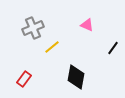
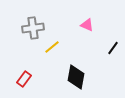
gray cross: rotated 15 degrees clockwise
